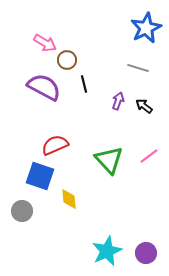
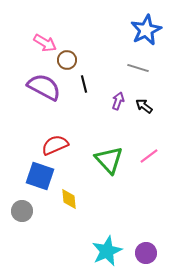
blue star: moved 2 px down
